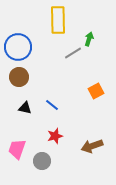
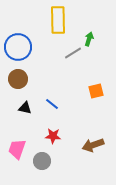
brown circle: moved 1 px left, 2 px down
orange square: rotated 14 degrees clockwise
blue line: moved 1 px up
red star: moved 2 px left; rotated 21 degrees clockwise
brown arrow: moved 1 px right, 1 px up
